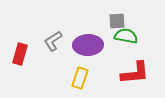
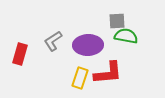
red L-shape: moved 27 px left
